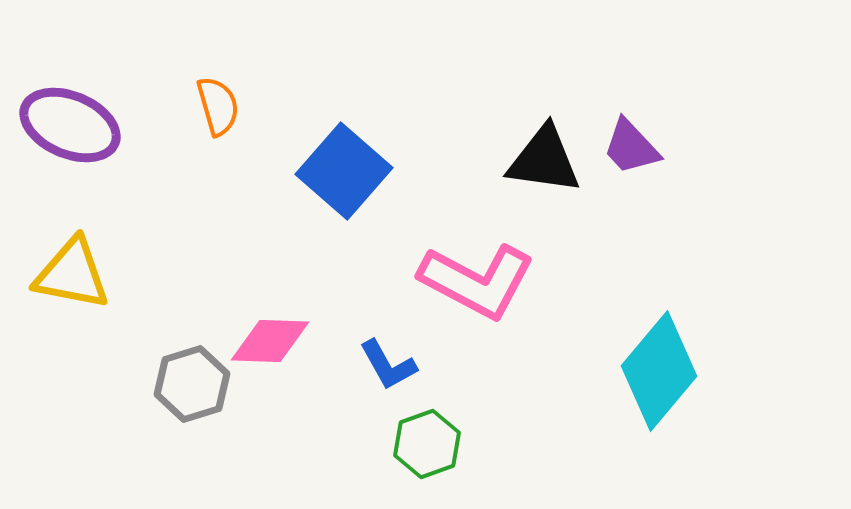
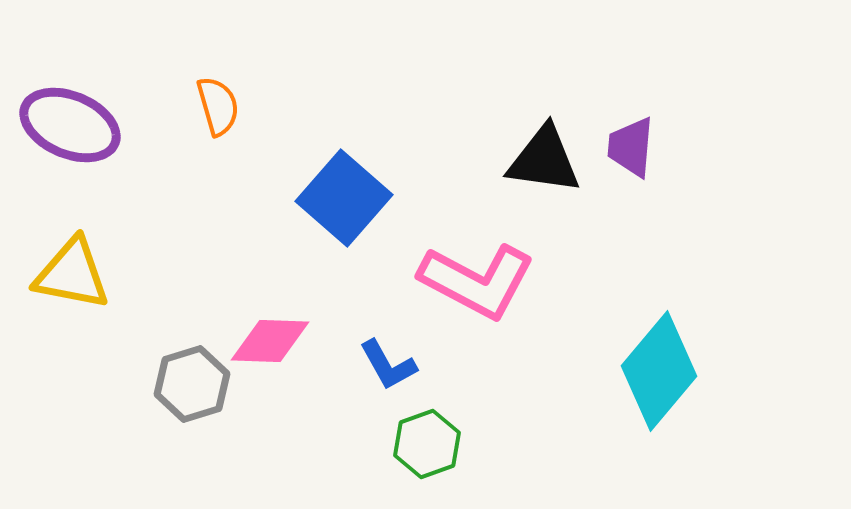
purple trapezoid: rotated 48 degrees clockwise
blue square: moved 27 px down
